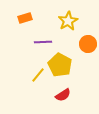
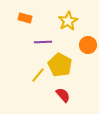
orange rectangle: rotated 32 degrees clockwise
orange circle: moved 1 px down
red semicircle: rotated 98 degrees counterclockwise
